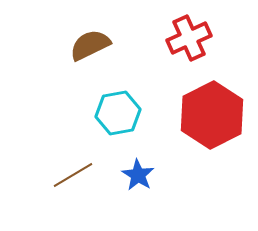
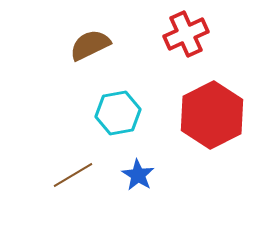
red cross: moved 3 px left, 4 px up
